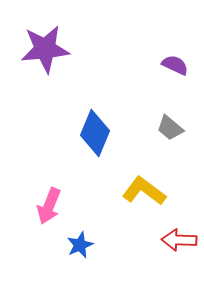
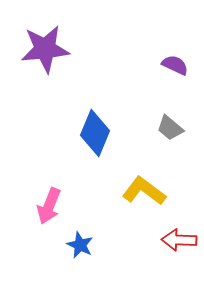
blue star: rotated 24 degrees counterclockwise
